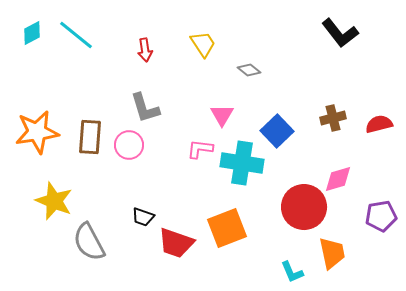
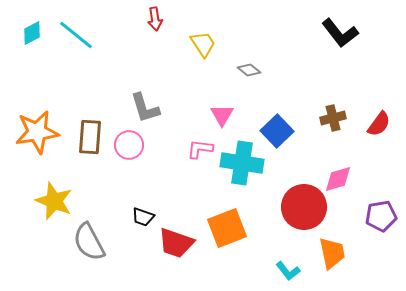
red arrow: moved 10 px right, 31 px up
red semicircle: rotated 140 degrees clockwise
cyan L-shape: moved 4 px left, 1 px up; rotated 15 degrees counterclockwise
